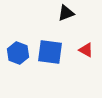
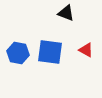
black triangle: rotated 42 degrees clockwise
blue hexagon: rotated 10 degrees counterclockwise
